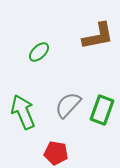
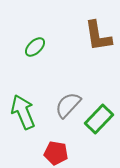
brown L-shape: rotated 92 degrees clockwise
green ellipse: moved 4 px left, 5 px up
green rectangle: moved 3 px left, 9 px down; rotated 24 degrees clockwise
